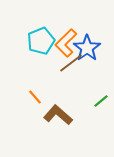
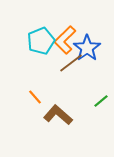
orange L-shape: moved 1 px left, 3 px up
